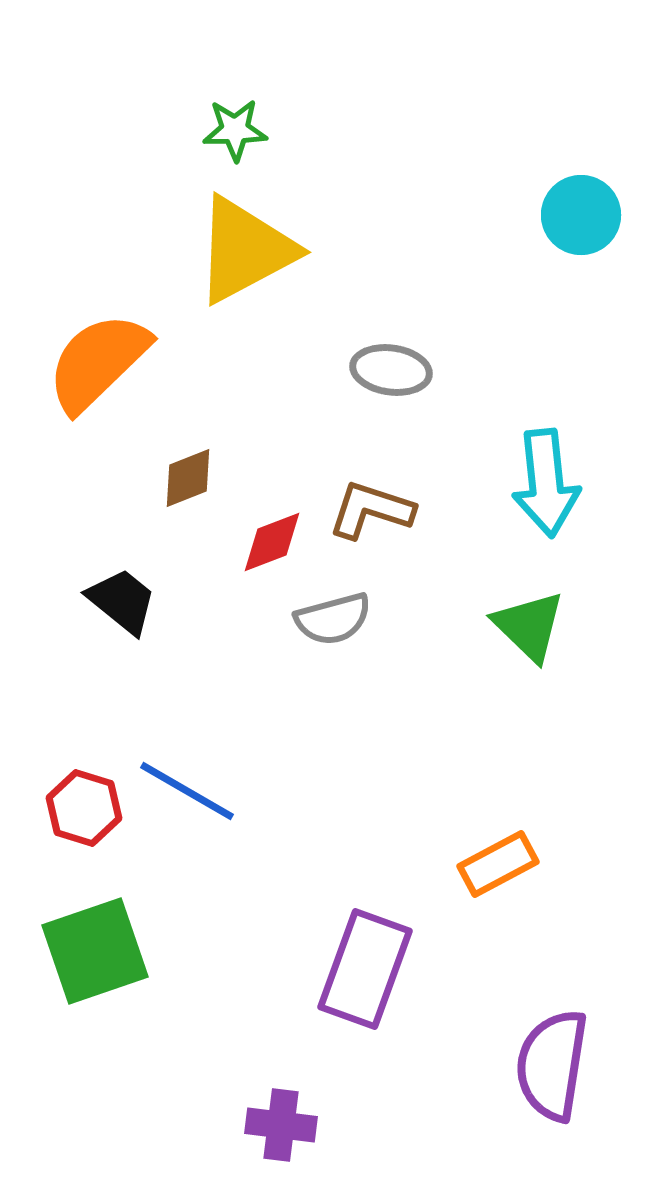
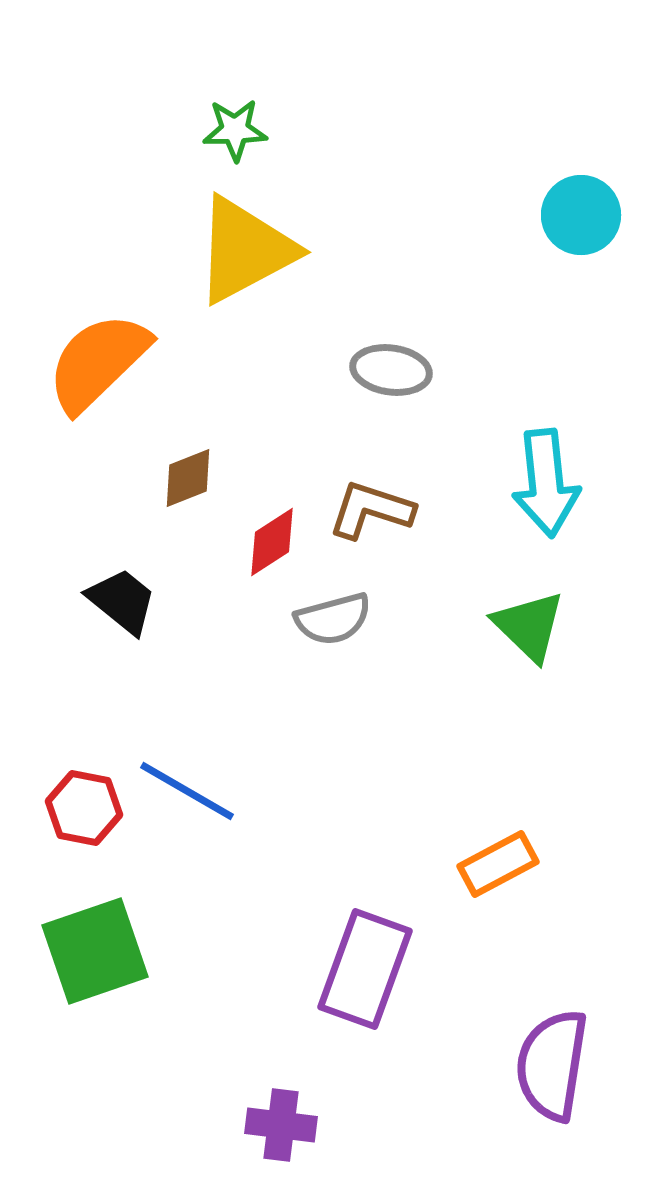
red diamond: rotated 12 degrees counterclockwise
red hexagon: rotated 6 degrees counterclockwise
